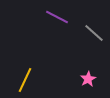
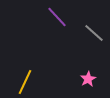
purple line: rotated 20 degrees clockwise
yellow line: moved 2 px down
